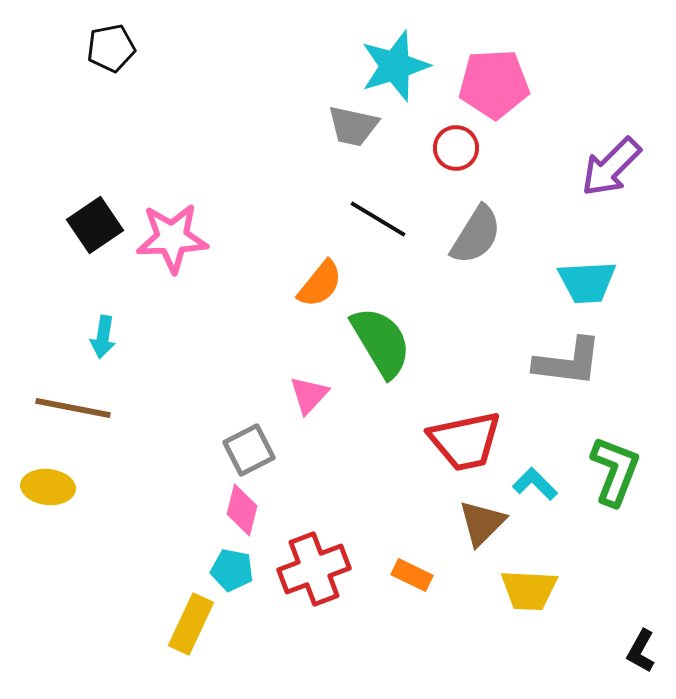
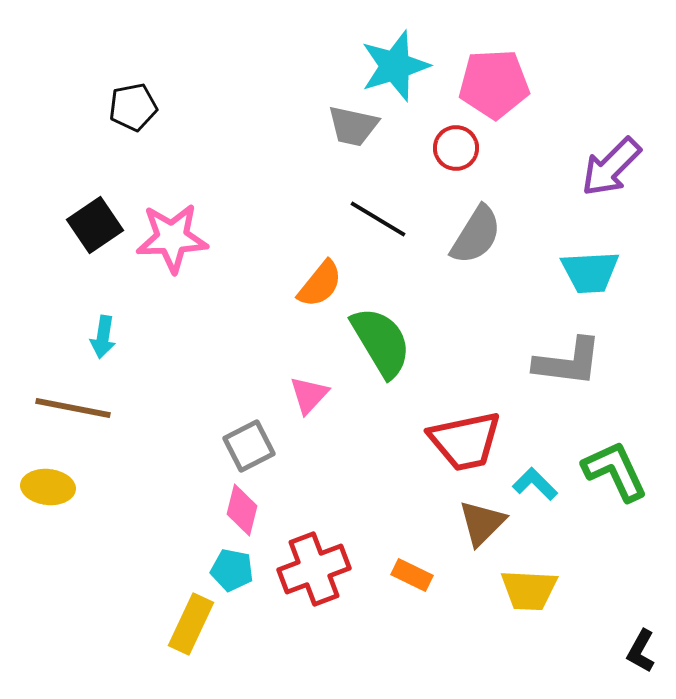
black pentagon: moved 22 px right, 59 px down
cyan trapezoid: moved 3 px right, 10 px up
gray square: moved 4 px up
green L-shape: rotated 46 degrees counterclockwise
